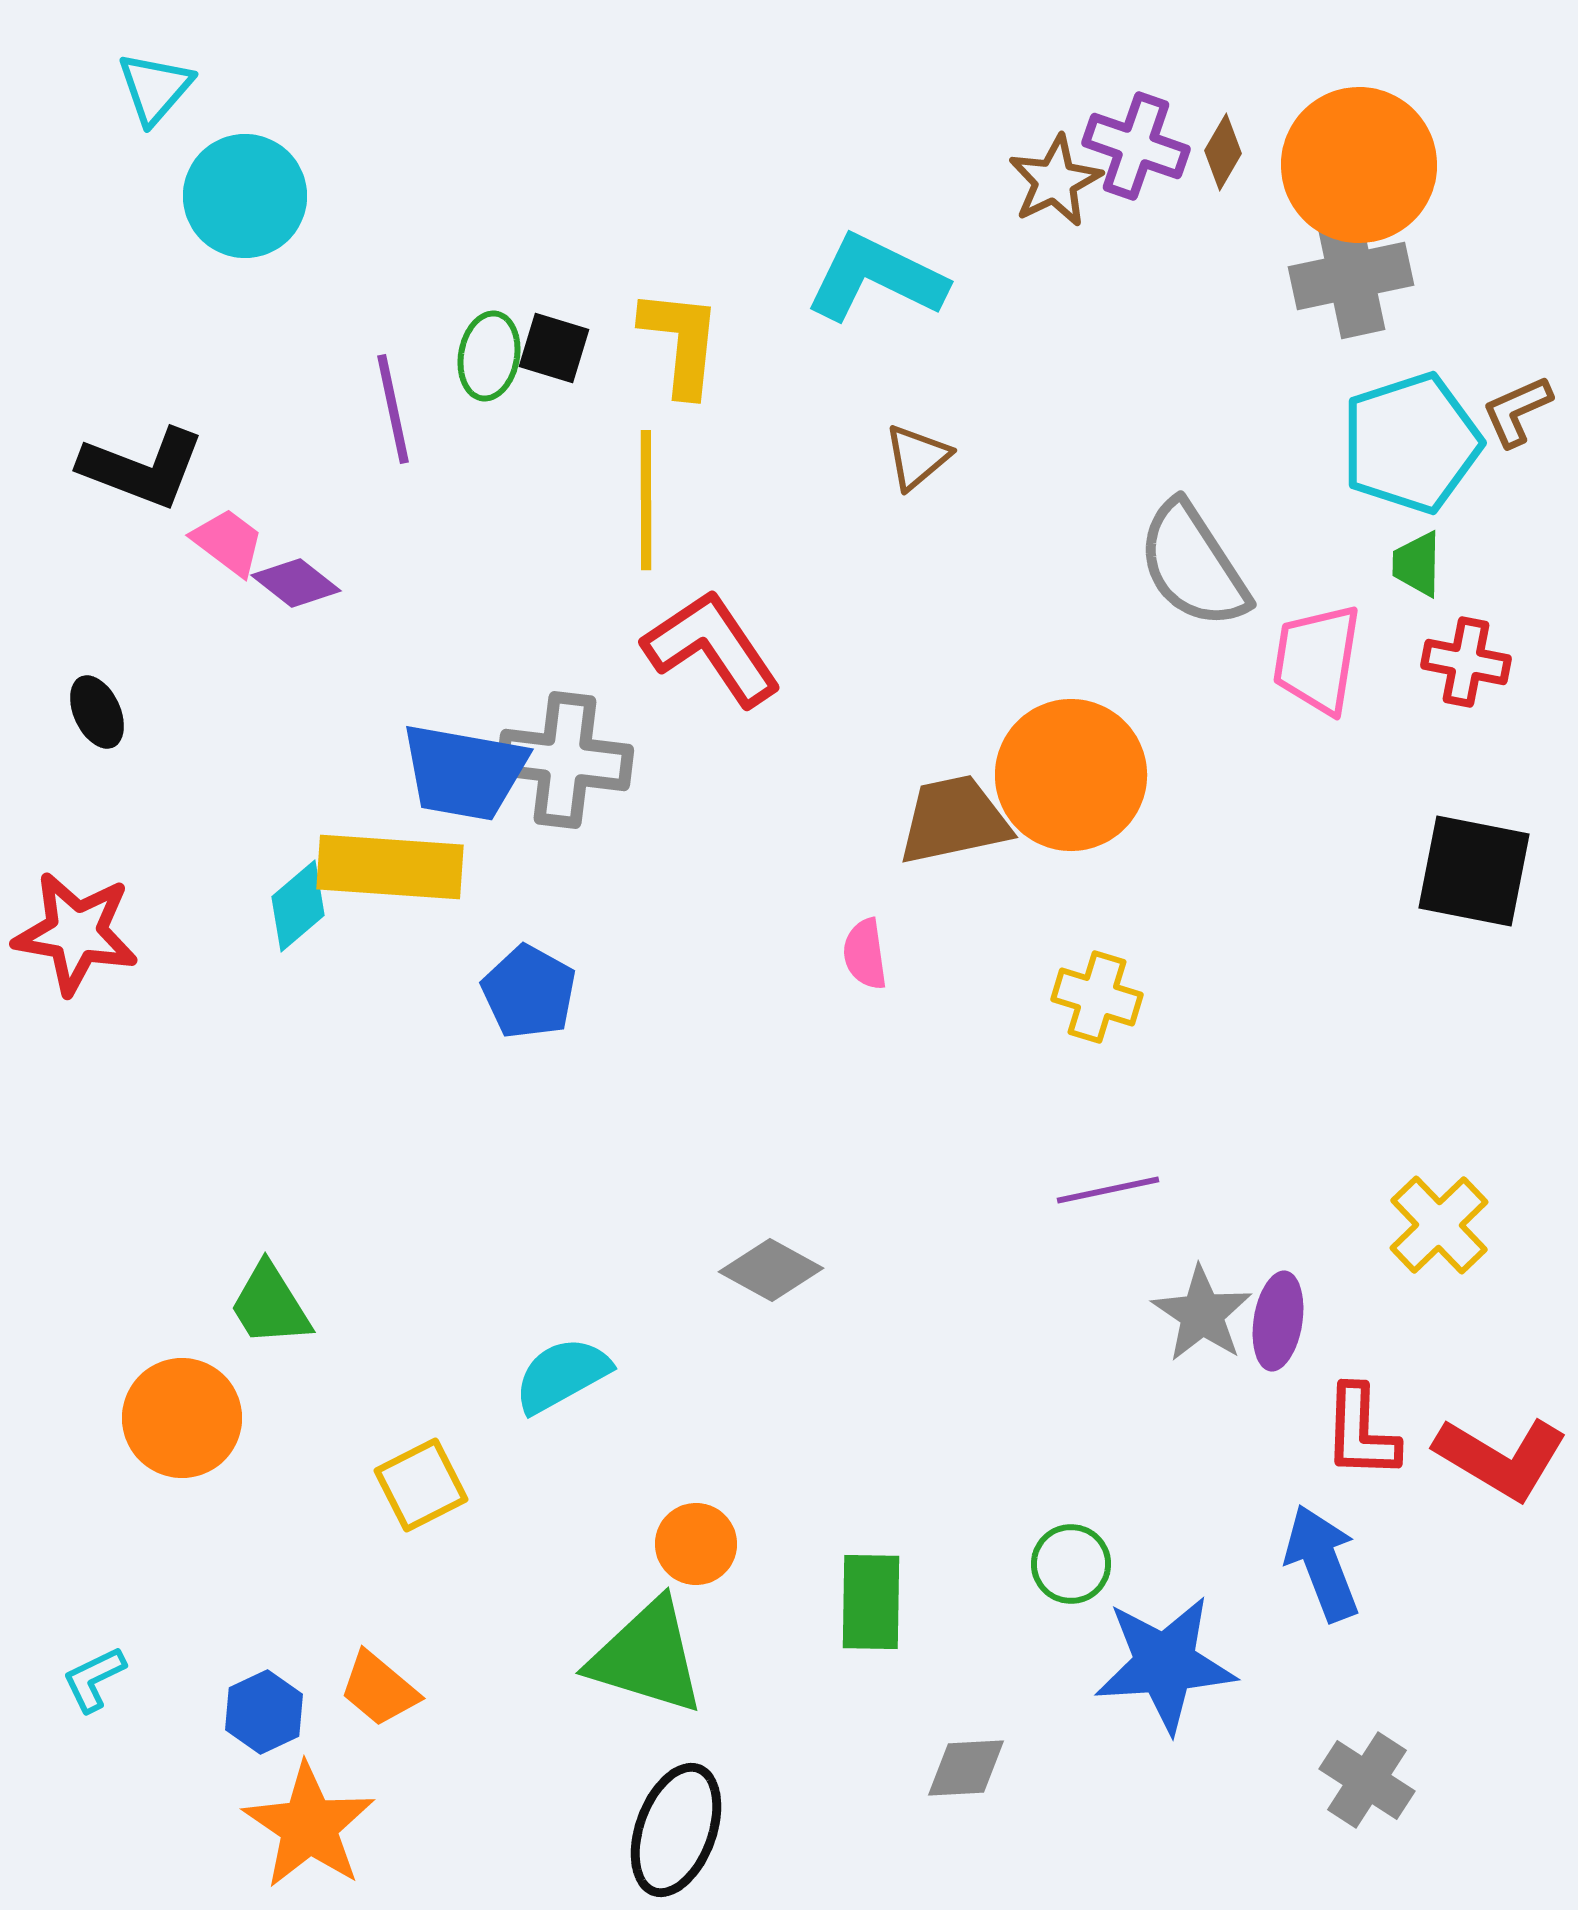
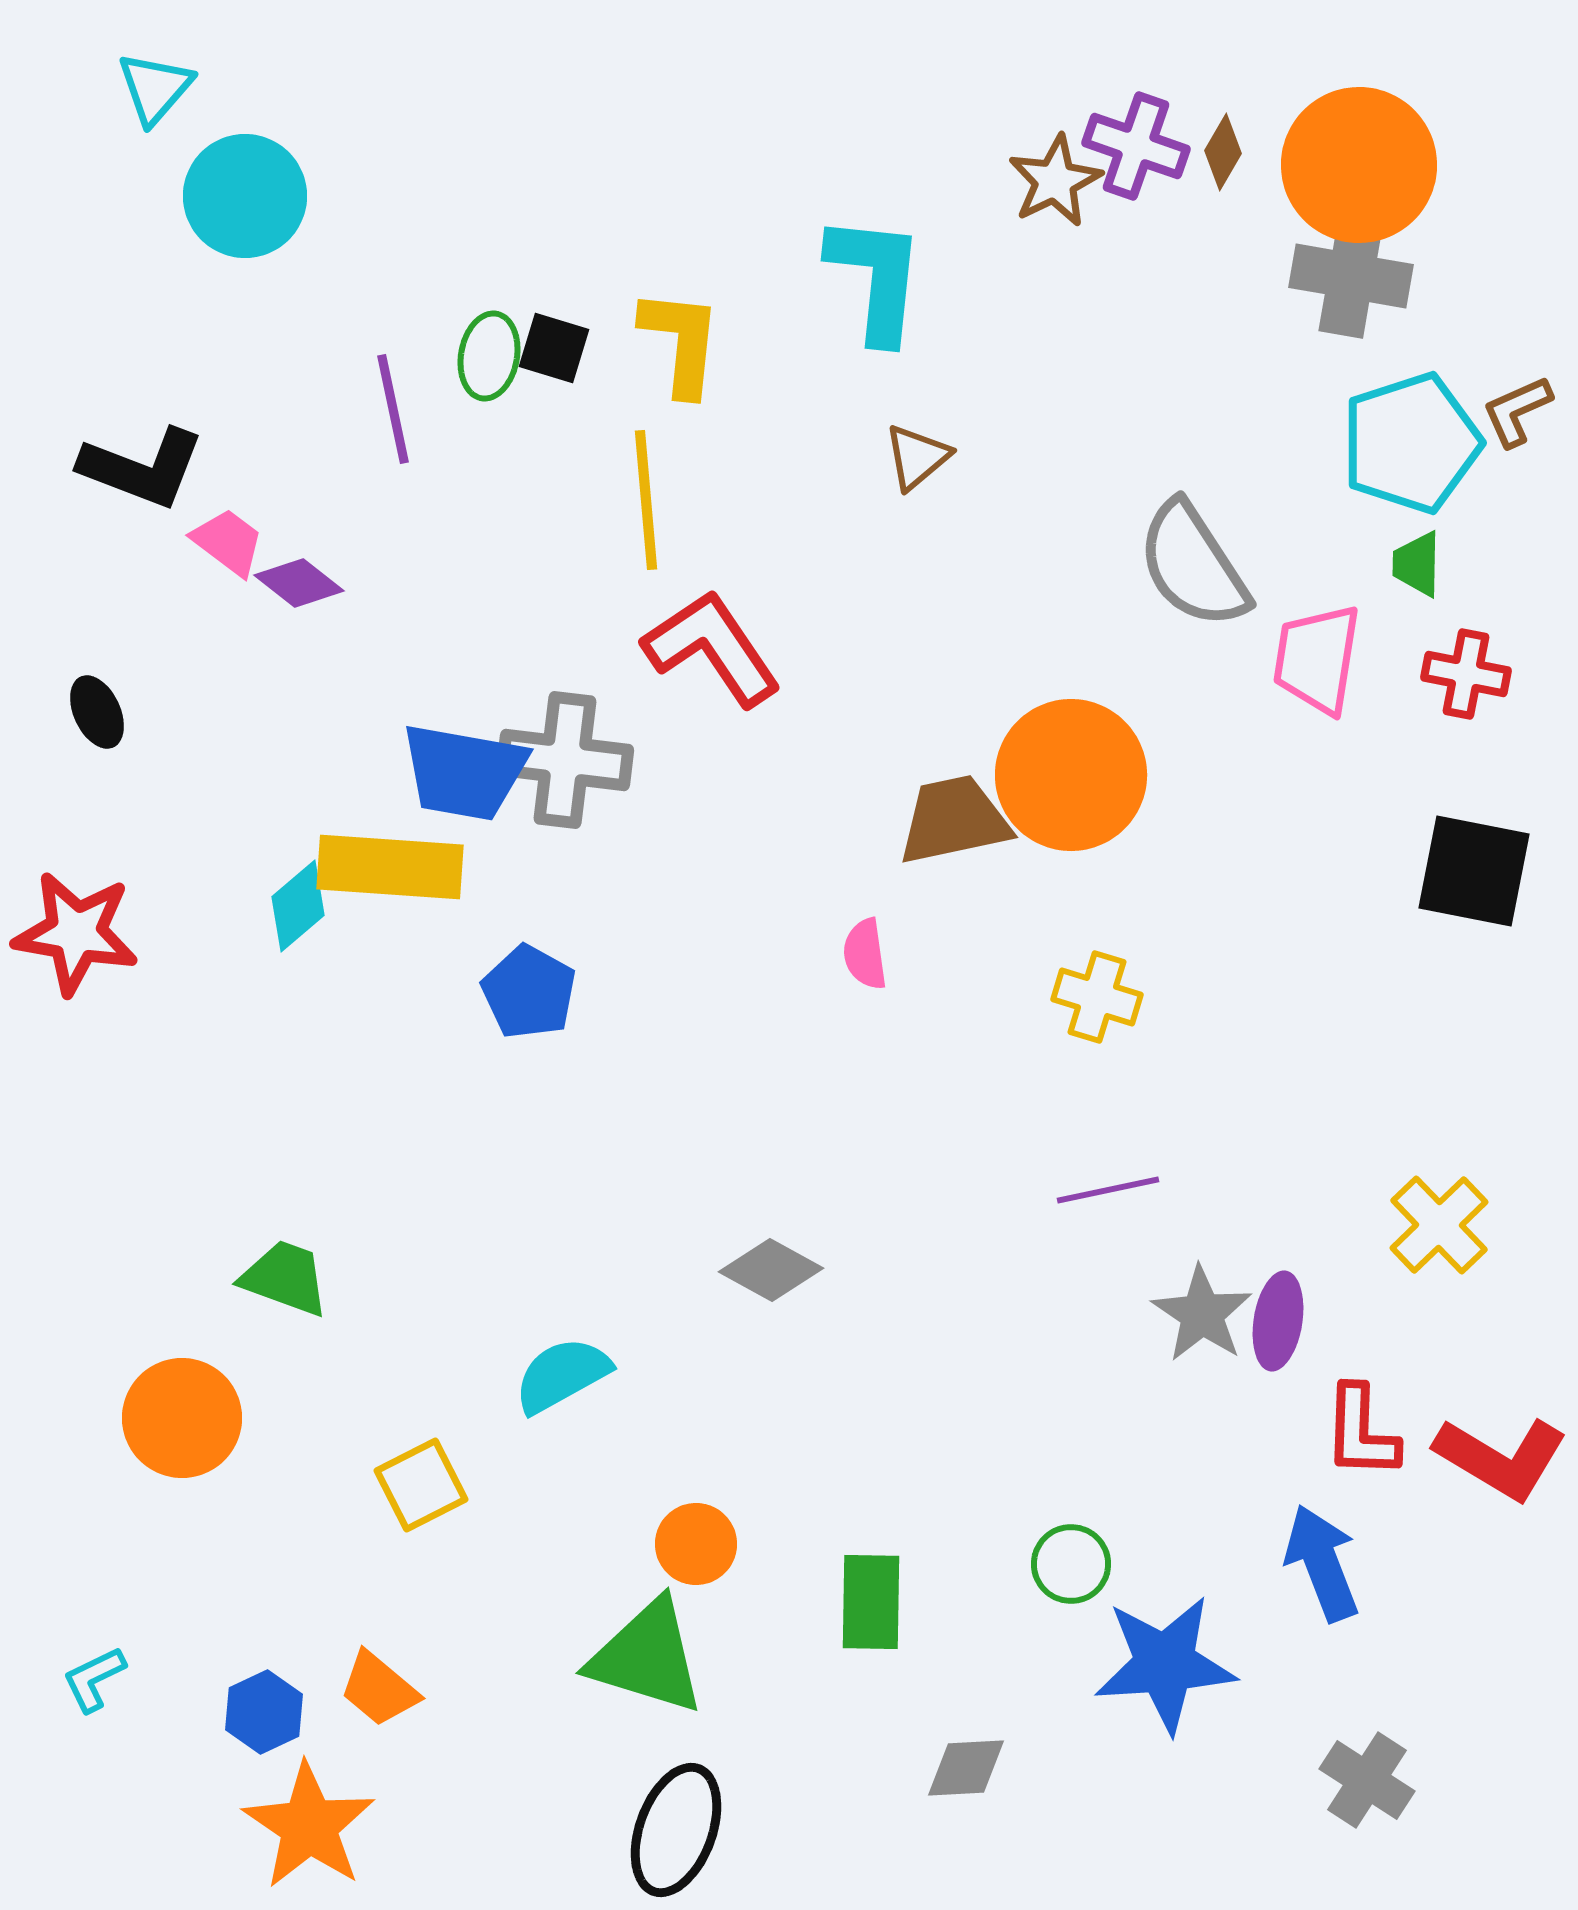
gray cross at (1351, 276): rotated 22 degrees clockwise
cyan L-shape at (876, 278): rotated 70 degrees clockwise
yellow line at (646, 500): rotated 5 degrees counterclockwise
purple diamond at (296, 583): moved 3 px right
red cross at (1466, 662): moved 12 px down
green trapezoid at (270, 1305): moved 15 px right, 27 px up; rotated 142 degrees clockwise
